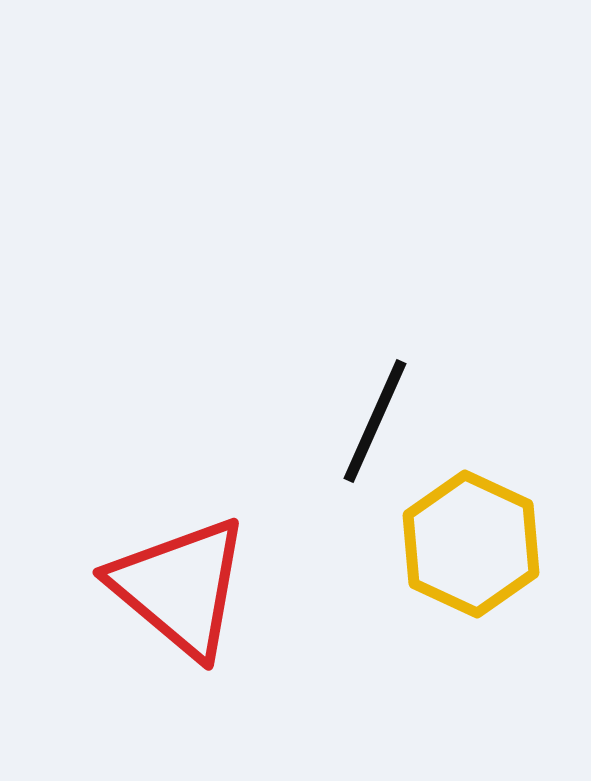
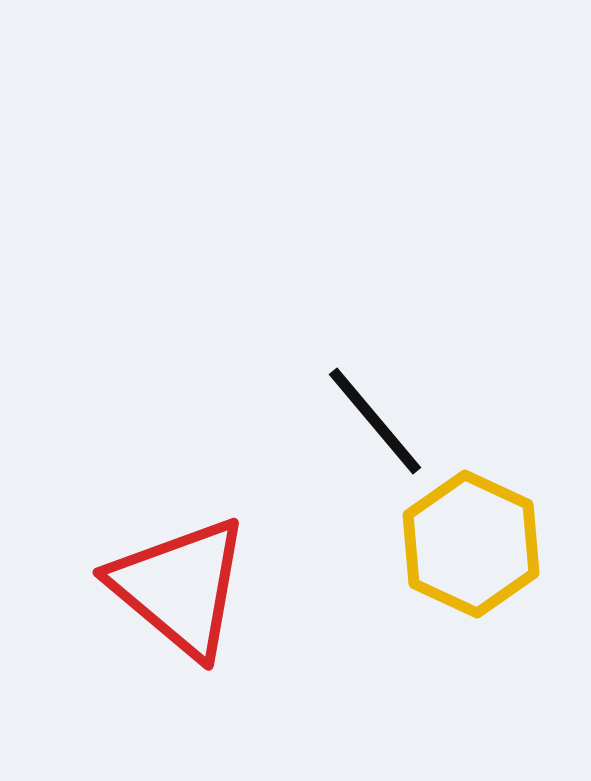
black line: rotated 64 degrees counterclockwise
